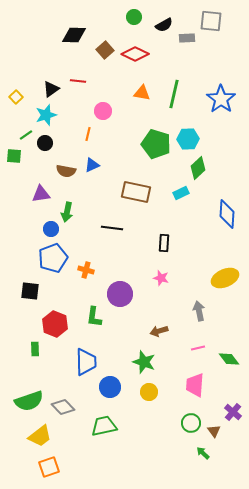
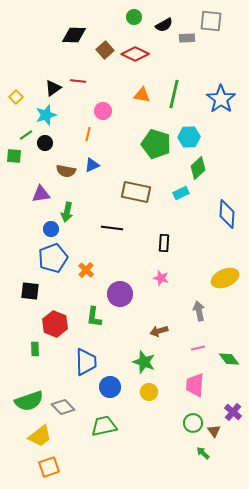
black triangle at (51, 89): moved 2 px right, 1 px up
orange triangle at (142, 93): moved 2 px down
cyan hexagon at (188, 139): moved 1 px right, 2 px up
orange cross at (86, 270): rotated 28 degrees clockwise
green circle at (191, 423): moved 2 px right
